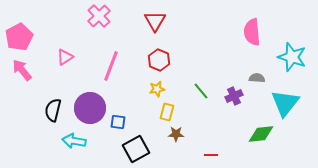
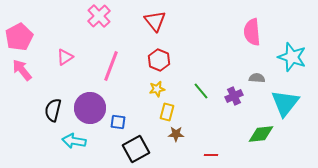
red triangle: rotated 10 degrees counterclockwise
